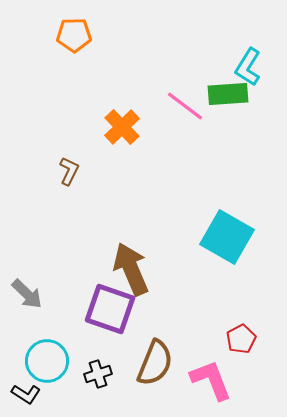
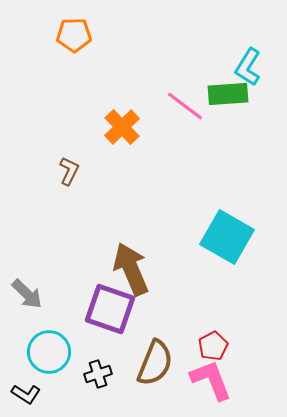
red pentagon: moved 28 px left, 7 px down
cyan circle: moved 2 px right, 9 px up
